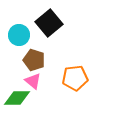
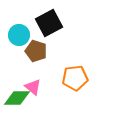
black square: rotated 12 degrees clockwise
brown pentagon: moved 2 px right, 9 px up
pink triangle: moved 6 px down
